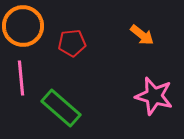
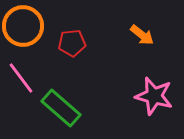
pink line: rotated 32 degrees counterclockwise
